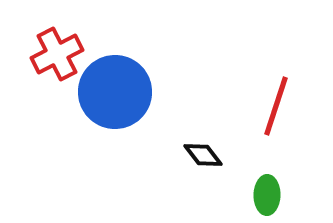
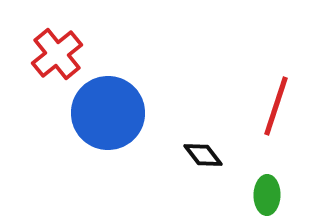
red cross: rotated 12 degrees counterclockwise
blue circle: moved 7 px left, 21 px down
